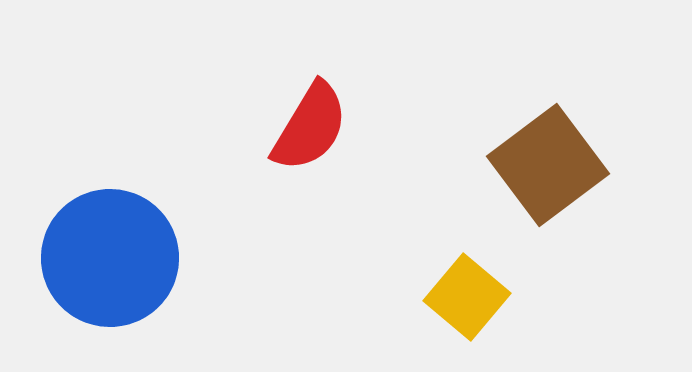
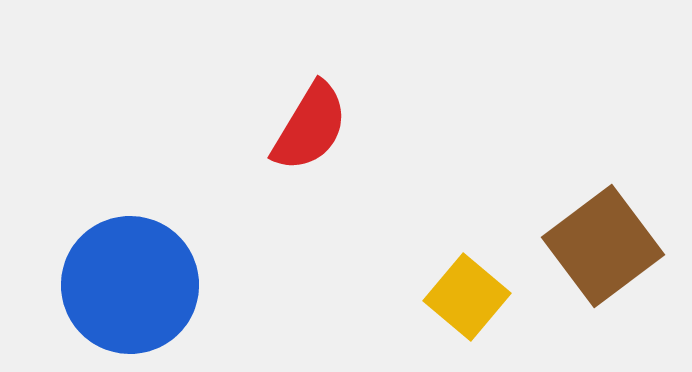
brown square: moved 55 px right, 81 px down
blue circle: moved 20 px right, 27 px down
